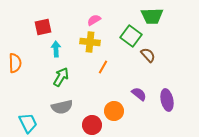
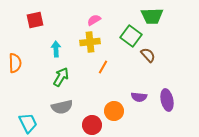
red square: moved 8 px left, 7 px up
yellow cross: rotated 12 degrees counterclockwise
purple semicircle: moved 3 px down; rotated 147 degrees clockwise
